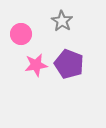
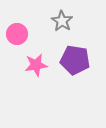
pink circle: moved 4 px left
purple pentagon: moved 6 px right, 4 px up; rotated 12 degrees counterclockwise
